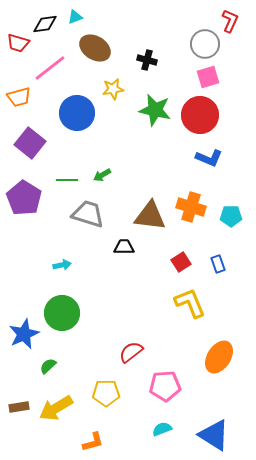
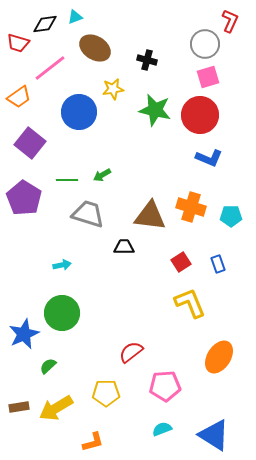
orange trapezoid: rotated 20 degrees counterclockwise
blue circle: moved 2 px right, 1 px up
